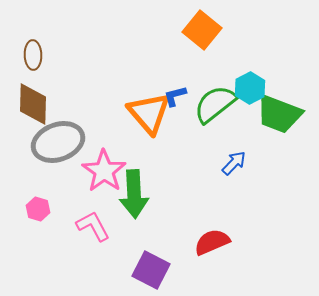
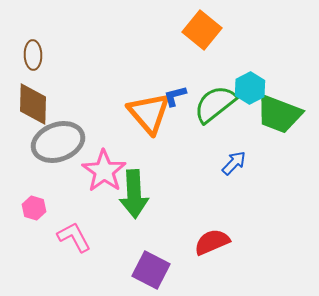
pink hexagon: moved 4 px left, 1 px up
pink L-shape: moved 19 px left, 11 px down
